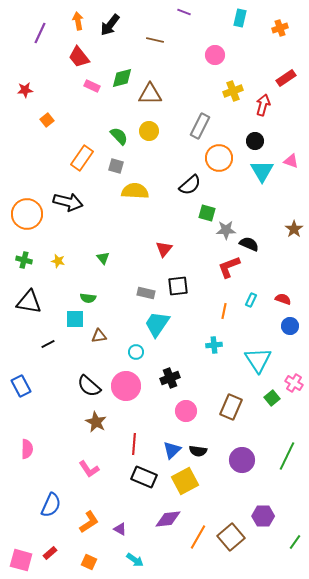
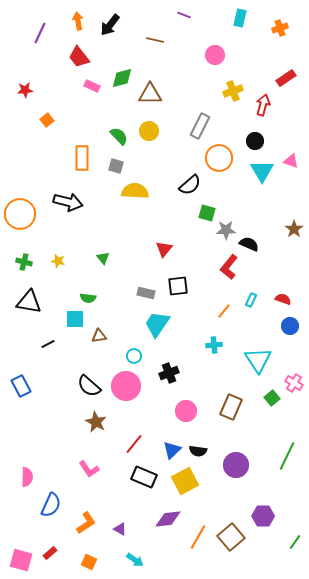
purple line at (184, 12): moved 3 px down
orange rectangle at (82, 158): rotated 35 degrees counterclockwise
orange circle at (27, 214): moved 7 px left
green cross at (24, 260): moved 2 px down
red L-shape at (229, 267): rotated 30 degrees counterclockwise
orange line at (224, 311): rotated 28 degrees clockwise
cyan circle at (136, 352): moved 2 px left, 4 px down
black cross at (170, 378): moved 1 px left, 5 px up
red line at (134, 444): rotated 35 degrees clockwise
pink semicircle at (27, 449): moved 28 px down
purple circle at (242, 460): moved 6 px left, 5 px down
orange L-shape at (89, 522): moved 3 px left, 1 px down
